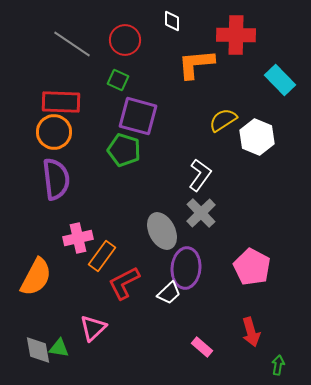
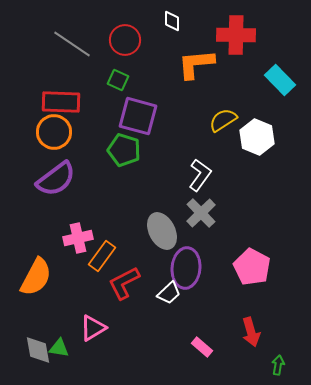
purple semicircle: rotated 60 degrees clockwise
pink triangle: rotated 12 degrees clockwise
